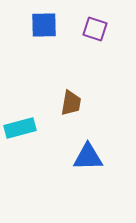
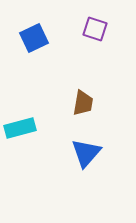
blue square: moved 10 px left, 13 px down; rotated 24 degrees counterclockwise
brown trapezoid: moved 12 px right
blue triangle: moved 2 px left, 4 px up; rotated 48 degrees counterclockwise
